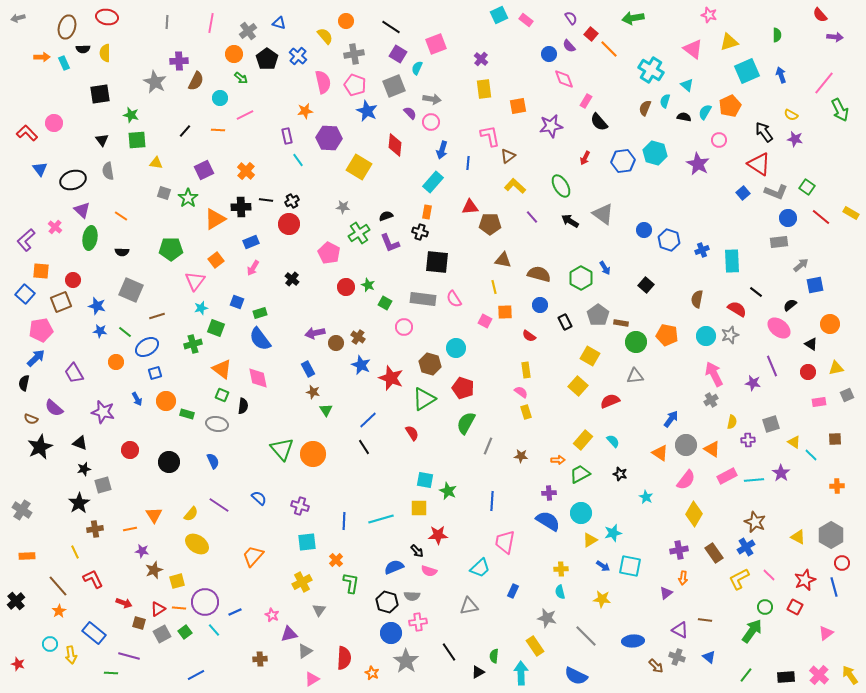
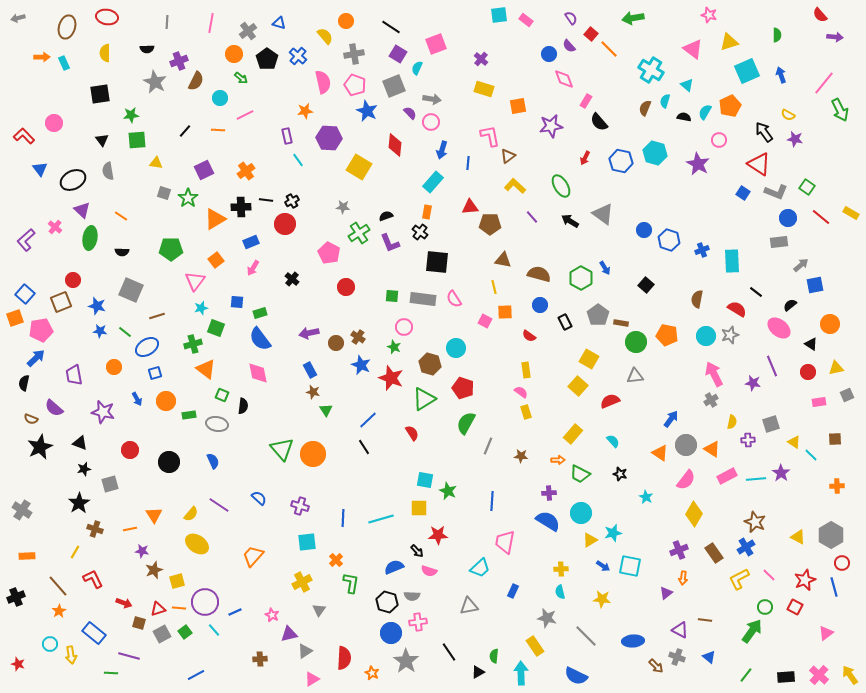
cyan square at (499, 15): rotated 18 degrees clockwise
black semicircle at (83, 49): moved 64 px right
purple cross at (179, 61): rotated 18 degrees counterclockwise
yellow rectangle at (484, 89): rotated 66 degrees counterclockwise
green star at (131, 115): rotated 21 degrees counterclockwise
yellow semicircle at (791, 115): moved 3 px left
red L-shape at (27, 133): moved 3 px left, 3 px down
blue hexagon at (623, 161): moved 2 px left; rotated 20 degrees clockwise
orange cross at (246, 171): rotated 12 degrees clockwise
black ellipse at (73, 180): rotated 10 degrees counterclockwise
blue square at (743, 193): rotated 16 degrees counterclockwise
red circle at (289, 224): moved 4 px left
black cross at (420, 232): rotated 21 degrees clockwise
orange square at (41, 271): moved 26 px left, 47 px down; rotated 24 degrees counterclockwise
green star at (368, 285): moved 26 px right, 62 px down
blue square at (237, 302): rotated 16 degrees counterclockwise
green square at (385, 303): moved 7 px right, 7 px up; rotated 24 degrees counterclockwise
purple arrow at (315, 333): moved 6 px left
yellow square at (590, 356): moved 1 px left, 3 px down
orange circle at (116, 362): moved 2 px left, 5 px down
orange triangle at (222, 369): moved 16 px left
blue rectangle at (308, 369): moved 2 px right, 1 px down
purple trapezoid at (74, 373): moved 2 px down; rotated 20 degrees clockwise
pink diamond at (258, 378): moved 5 px up
green rectangle at (187, 414): moved 2 px right, 1 px down; rotated 24 degrees counterclockwise
yellow rectangle at (583, 440): moved 10 px left, 6 px up
green trapezoid at (580, 474): rotated 125 degrees counterclockwise
cyan line at (754, 480): moved 2 px right, 1 px up
gray square at (103, 485): moved 7 px right, 1 px up
blue line at (344, 521): moved 1 px left, 3 px up
brown cross at (95, 529): rotated 28 degrees clockwise
purple cross at (679, 550): rotated 12 degrees counterclockwise
yellow line at (75, 552): rotated 56 degrees clockwise
black cross at (16, 601): moved 4 px up; rotated 18 degrees clockwise
red triangle at (158, 609): rotated 14 degrees clockwise
